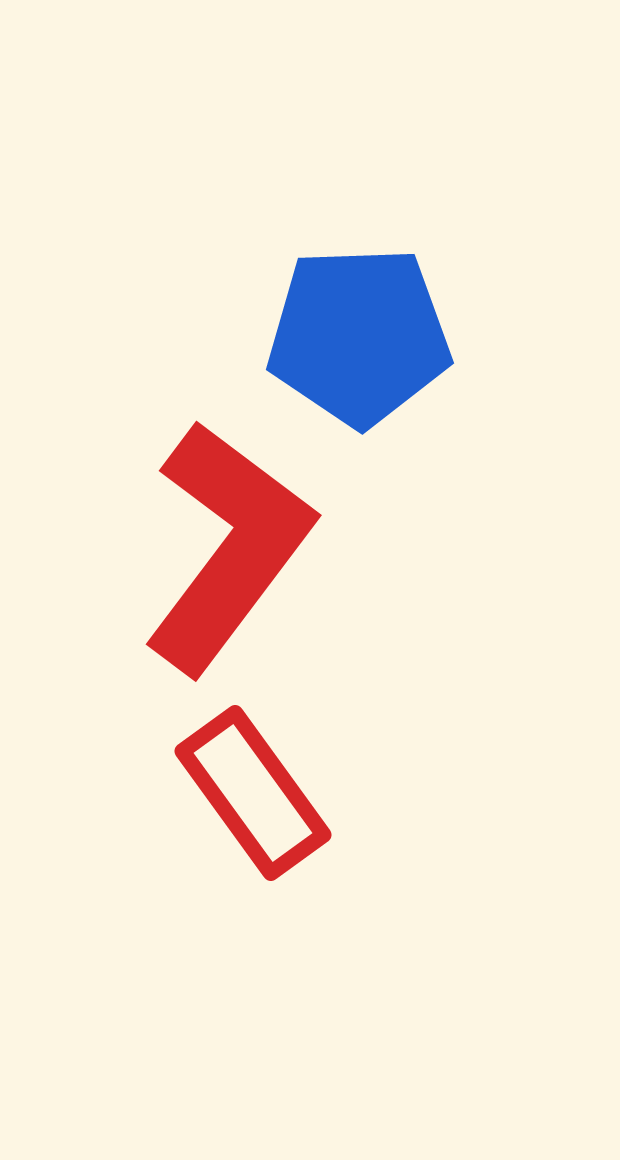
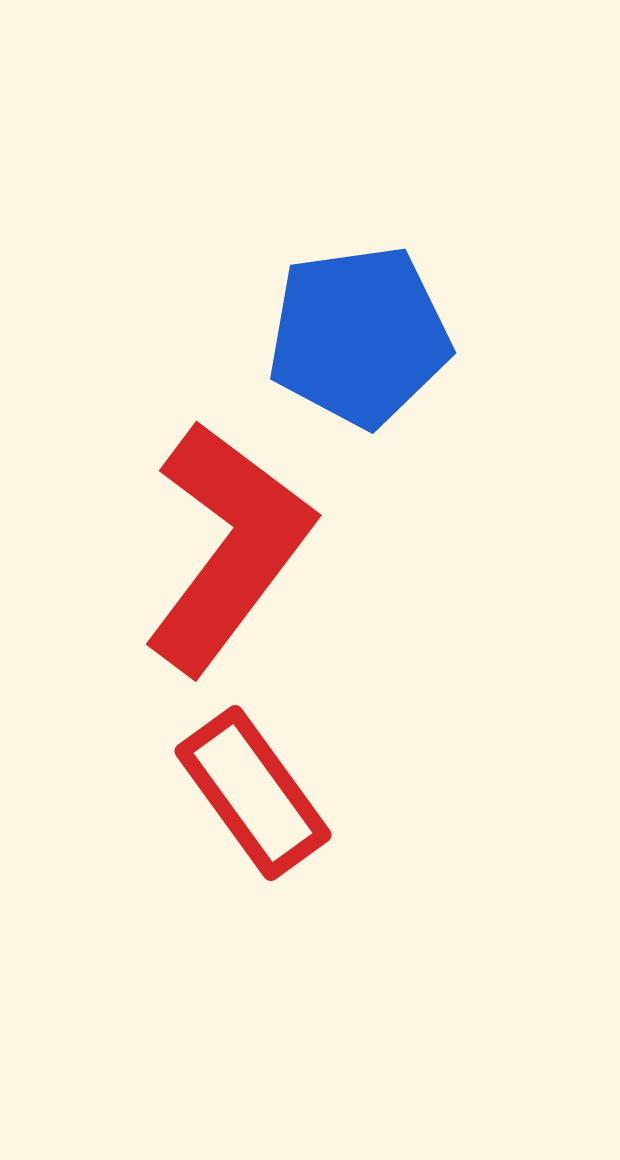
blue pentagon: rotated 6 degrees counterclockwise
